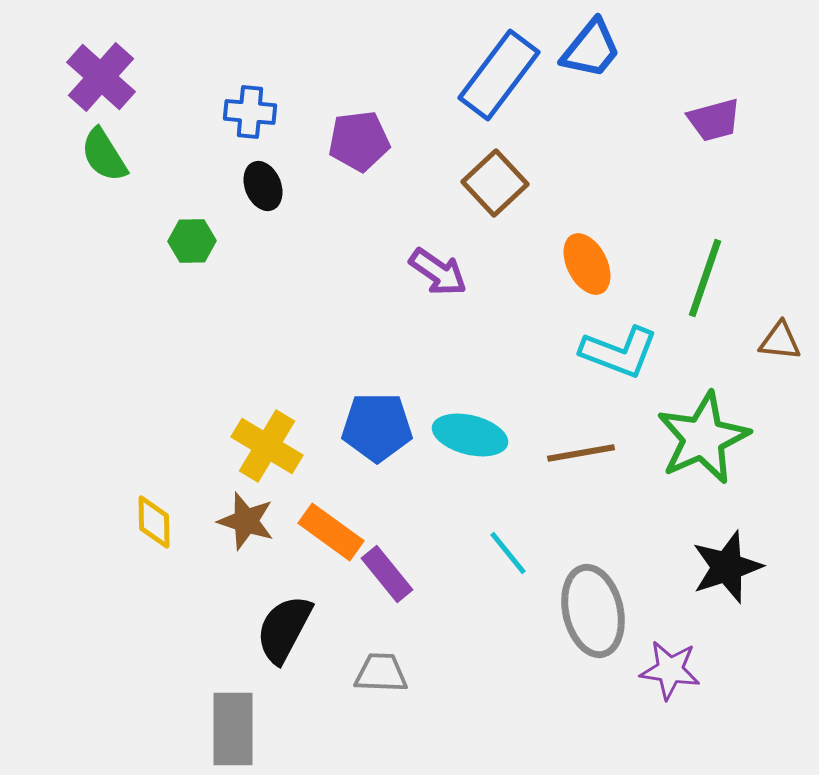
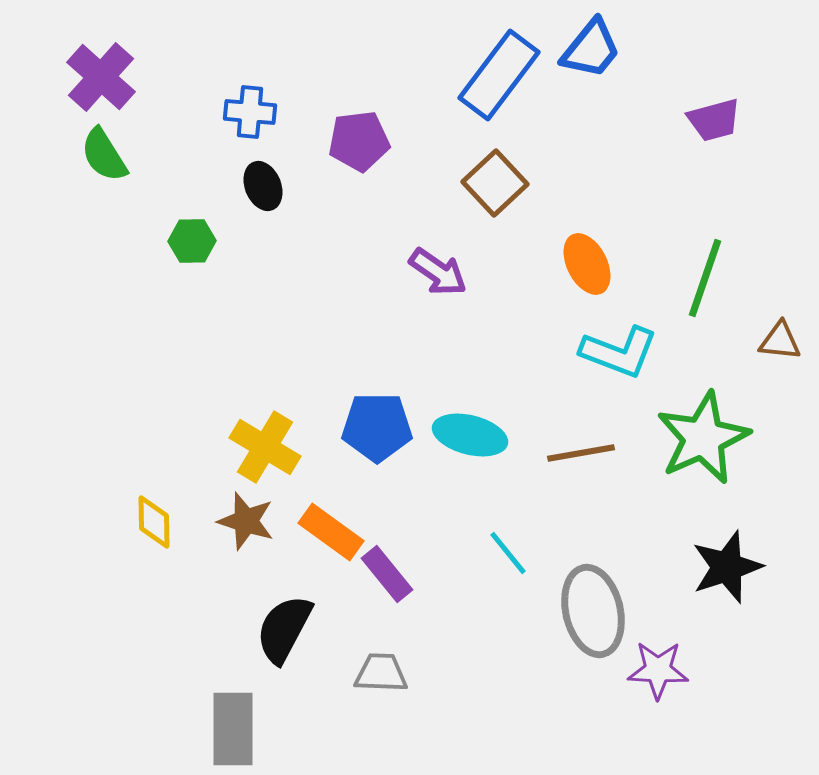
yellow cross: moved 2 px left, 1 px down
purple star: moved 12 px left; rotated 6 degrees counterclockwise
